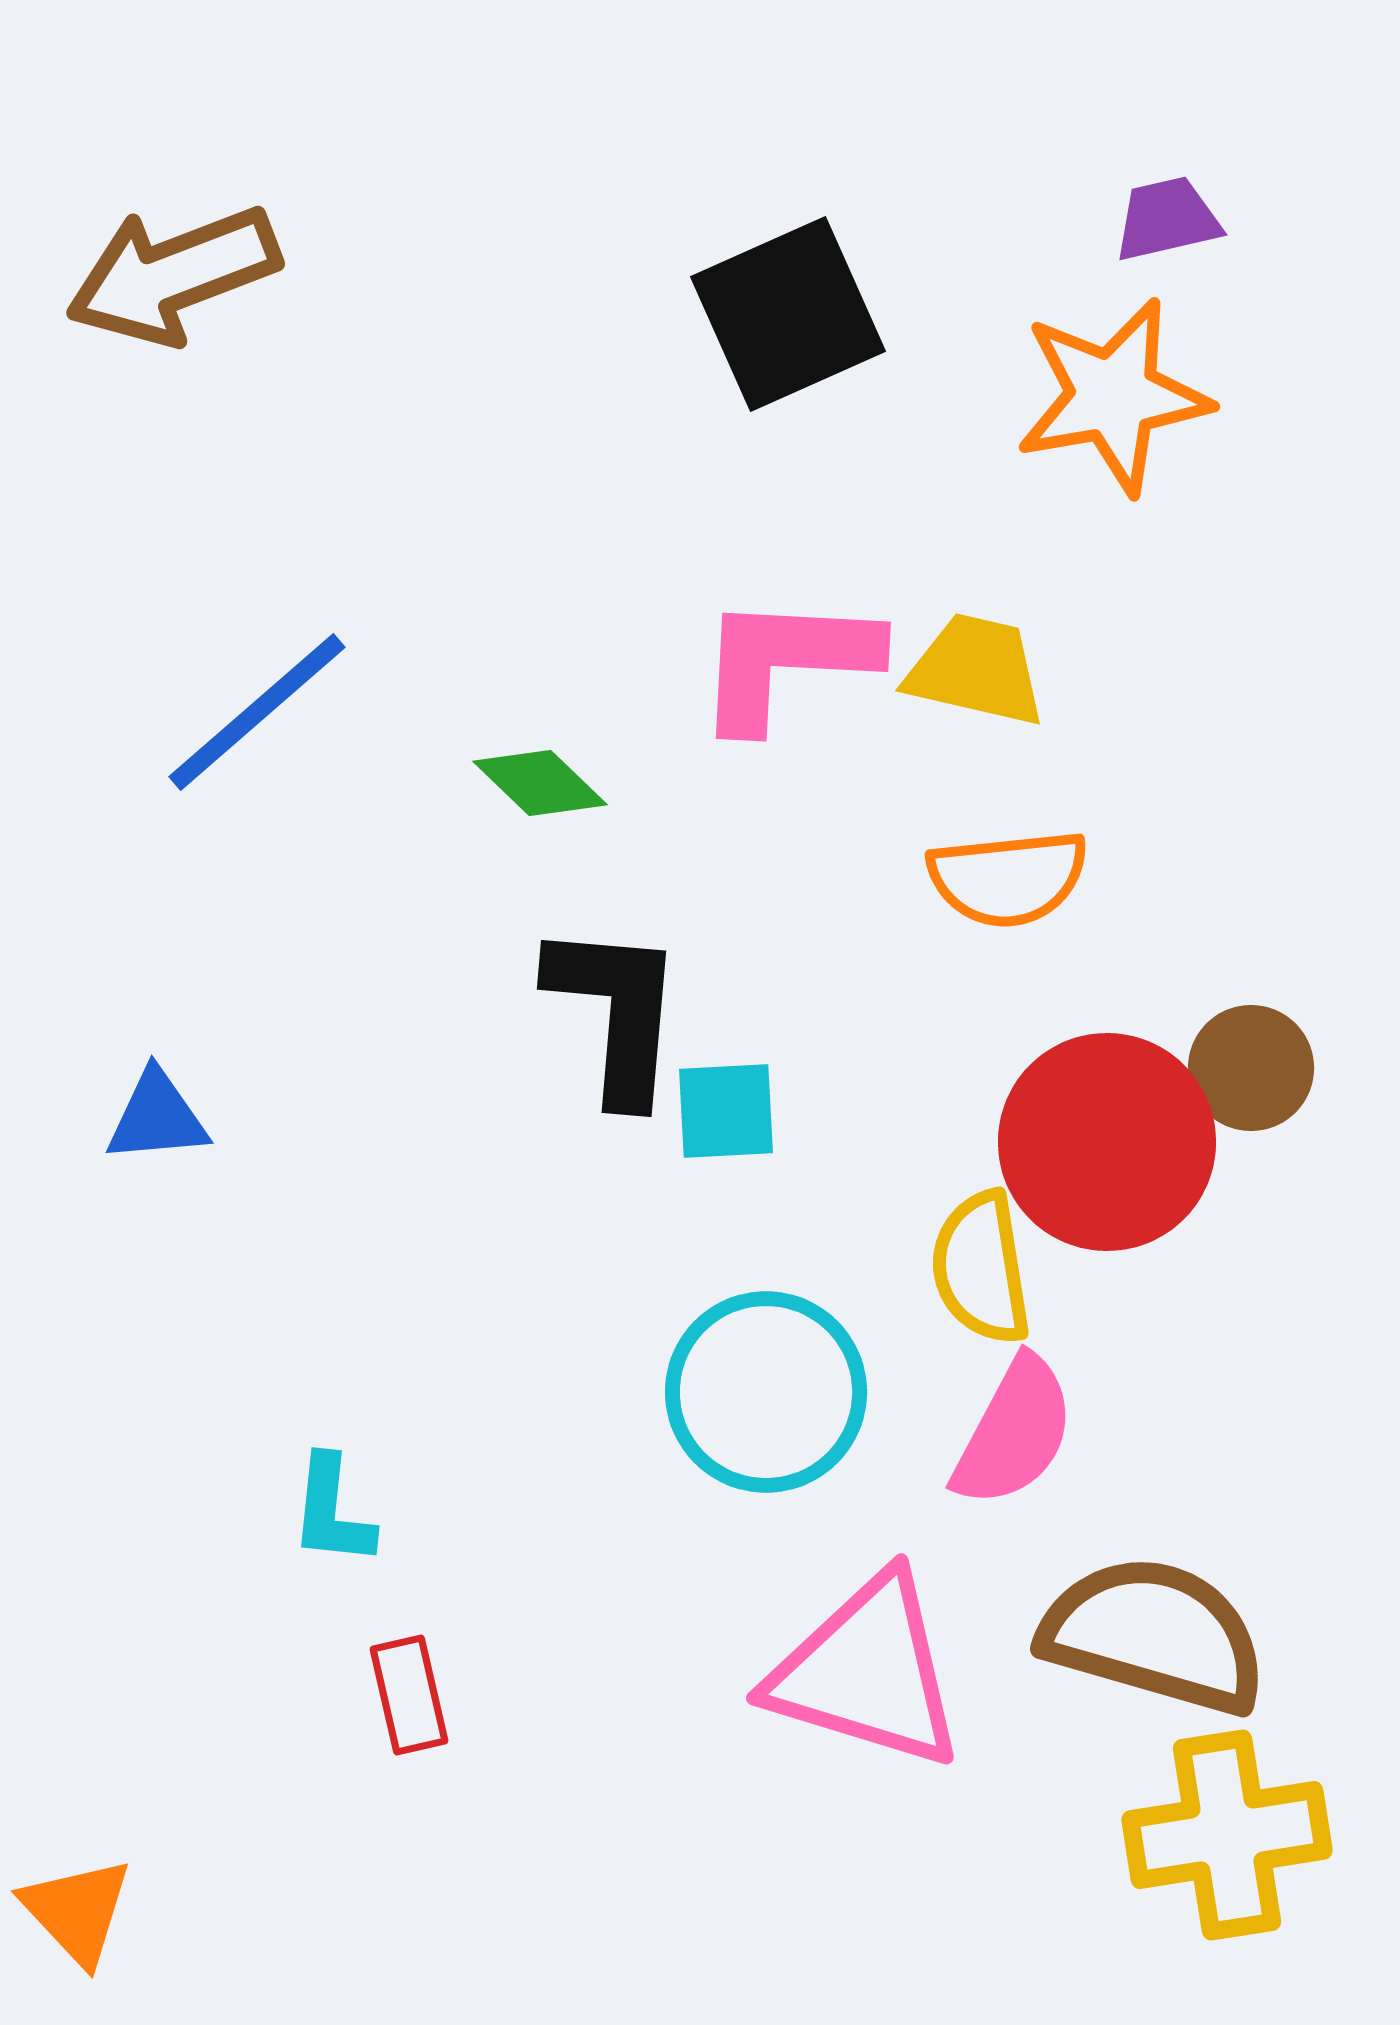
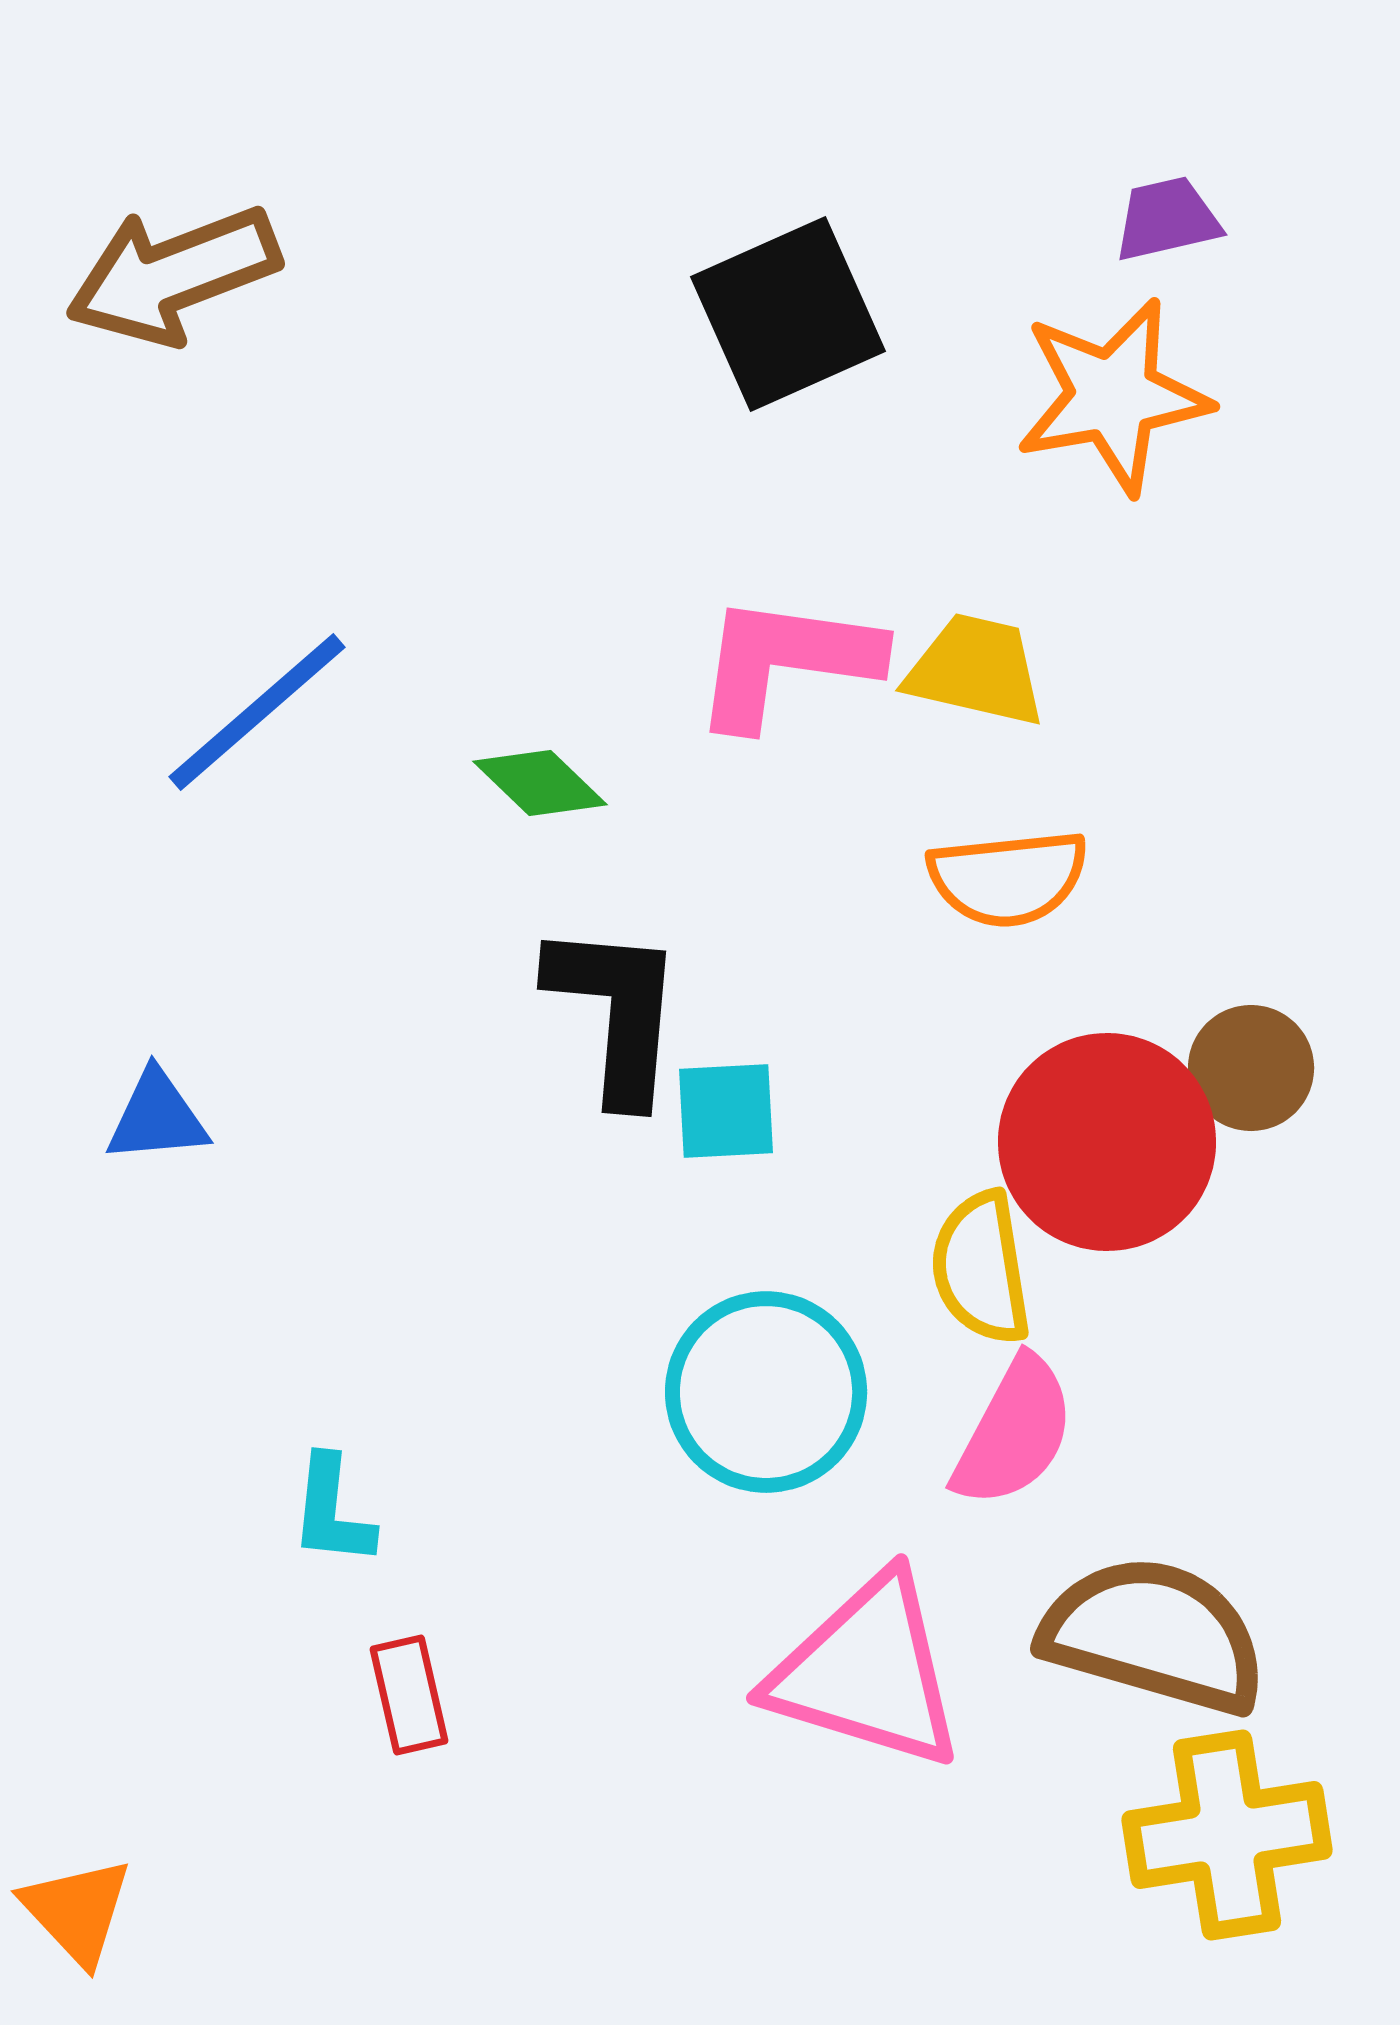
pink L-shape: rotated 5 degrees clockwise
